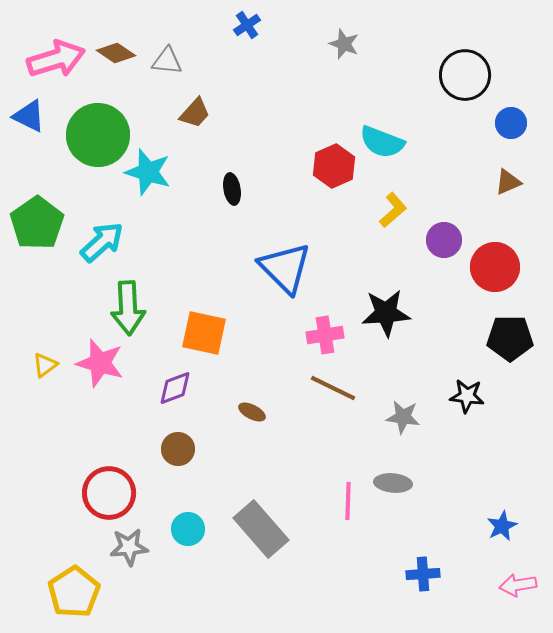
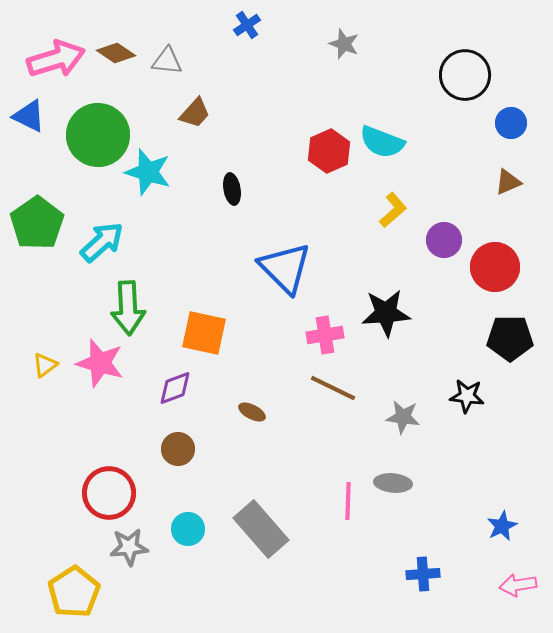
red hexagon at (334, 166): moved 5 px left, 15 px up
